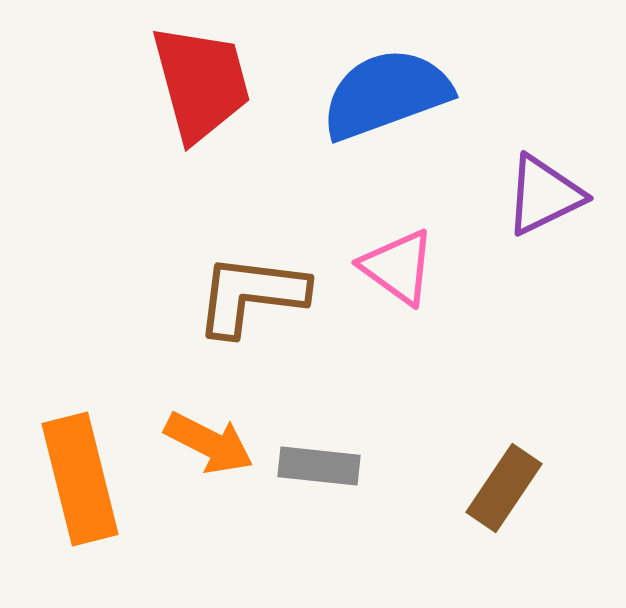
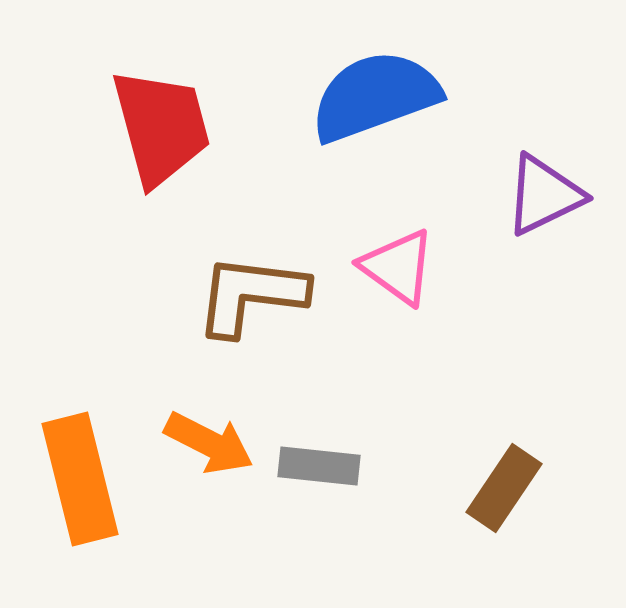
red trapezoid: moved 40 px left, 44 px down
blue semicircle: moved 11 px left, 2 px down
